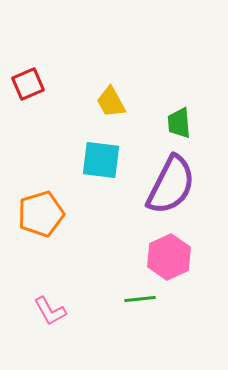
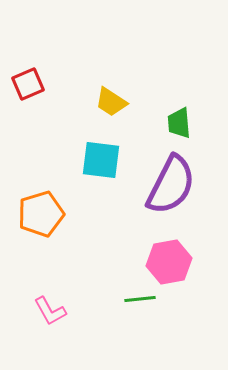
yellow trapezoid: rotated 28 degrees counterclockwise
pink hexagon: moved 5 px down; rotated 15 degrees clockwise
